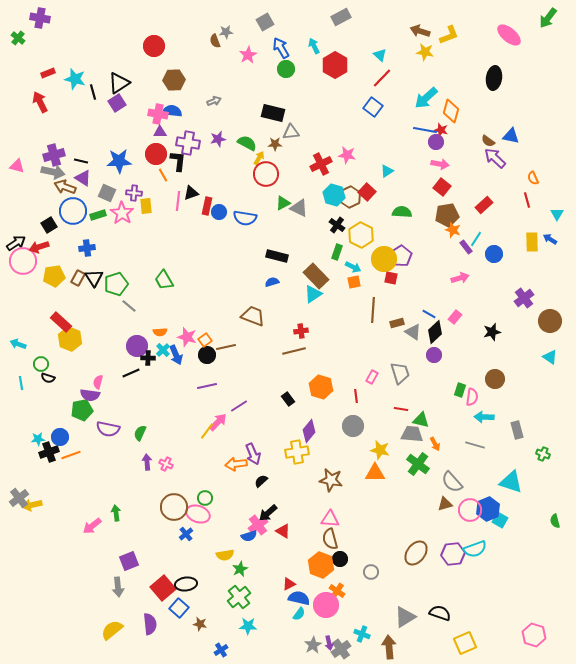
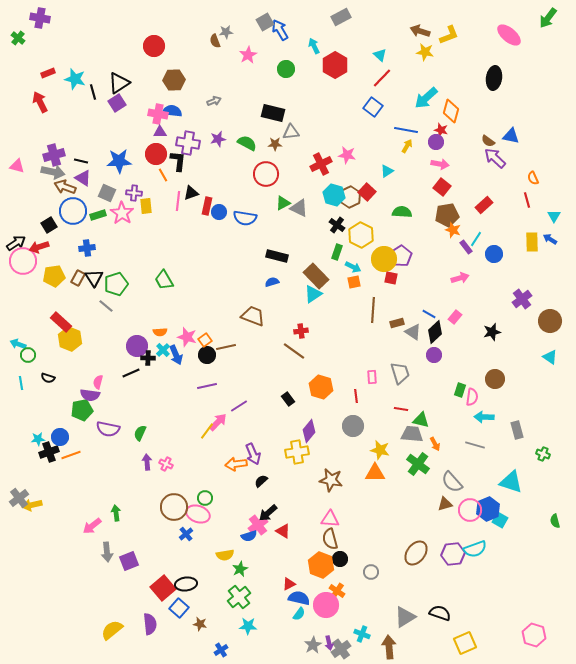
blue arrow at (281, 48): moved 1 px left, 18 px up
blue line at (425, 130): moved 19 px left
yellow arrow at (259, 158): moved 148 px right, 12 px up
cyan triangle at (557, 214): moved 3 px left, 2 px down
purple cross at (524, 298): moved 2 px left, 1 px down
gray line at (129, 306): moved 23 px left
brown line at (294, 351): rotated 50 degrees clockwise
green circle at (41, 364): moved 13 px left, 9 px up
pink rectangle at (372, 377): rotated 32 degrees counterclockwise
gray arrow at (118, 587): moved 11 px left, 35 px up
